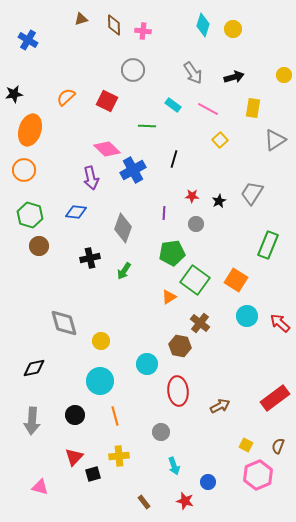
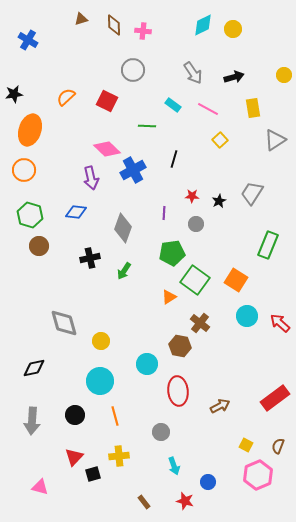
cyan diamond at (203, 25): rotated 45 degrees clockwise
yellow rectangle at (253, 108): rotated 18 degrees counterclockwise
